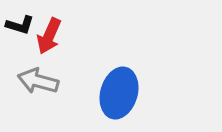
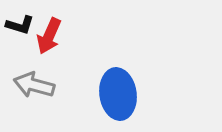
gray arrow: moved 4 px left, 4 px down
blue ellipse: moved 1 px left, 1 px down; rotated 24 degrees counterclockwise
